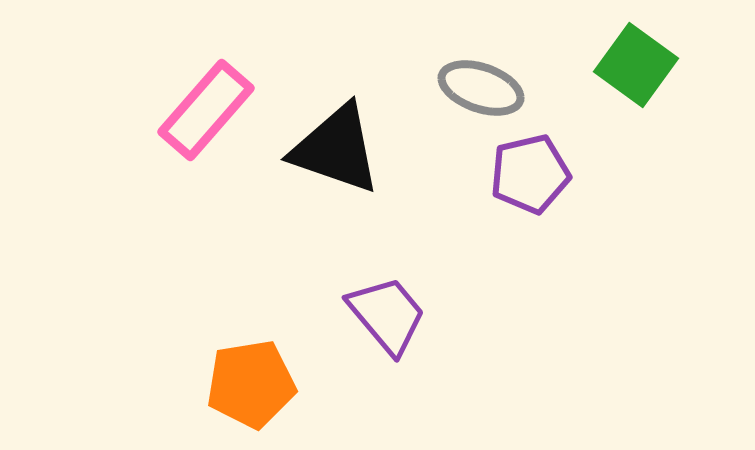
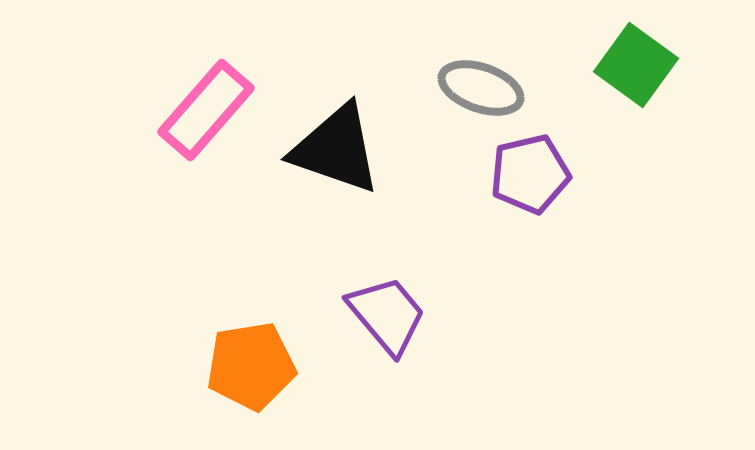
orange pentagon: moved 18 px up
